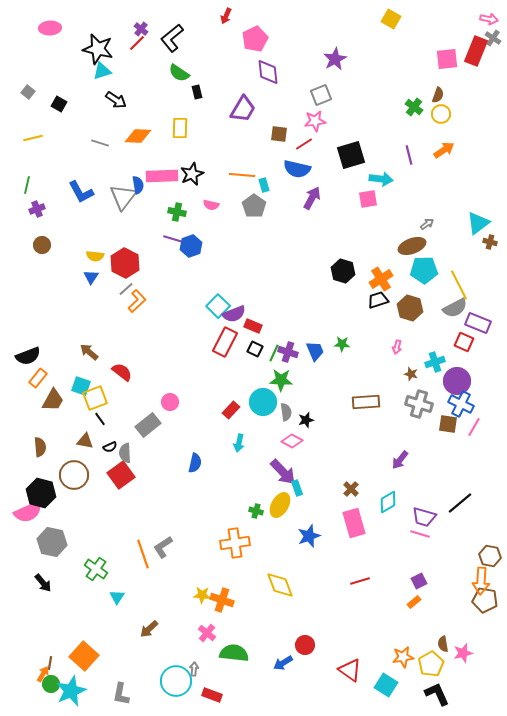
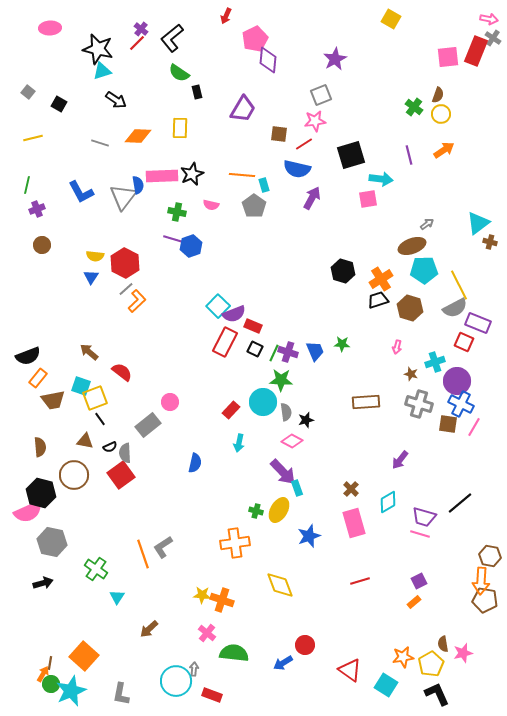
pink square at (447, 59): moved 1 px right, 2 px up
purple diamond at (268, 72): moved 12 px up; rotated 12 degrees clockwise
brown trapezoid at (53, 400): rotated 50 degrees clockwise
yellow ellipse at (280, 505): moved 1 px left, 5 px down
black arrow at (43, 583): rotated 66 degrees counterclockwise
